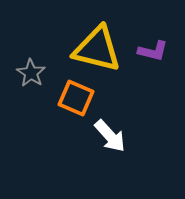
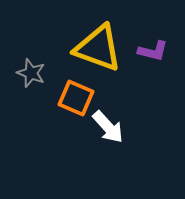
yellow triangle: moved 1 px right, 1 px up; rotated 6 degrees clockwise
gray star: rotated 12 degrees counterclockwise
white arrow: moved 2 px left, 9 px up
